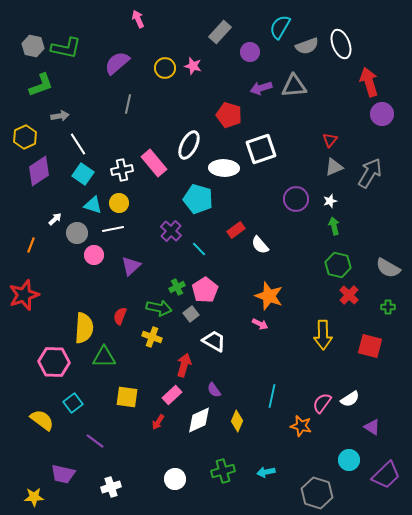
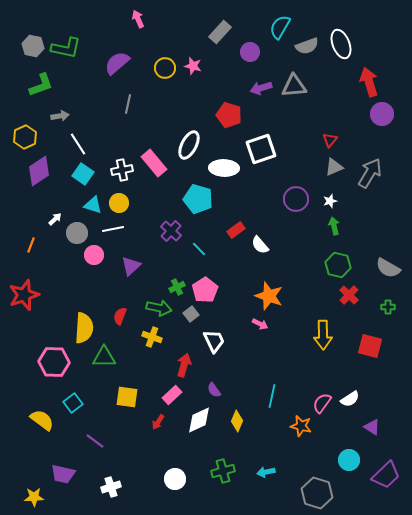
white trapezoid at (214, 341): rotated 35 degrees clockwise
